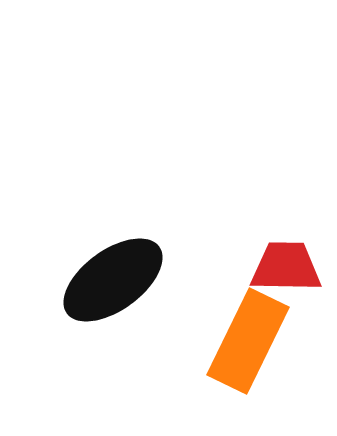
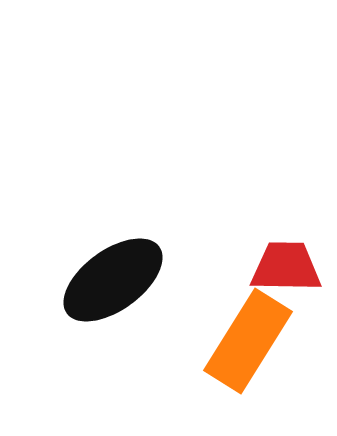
orange rectangle: rotated 6 degrees clockwise
